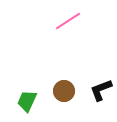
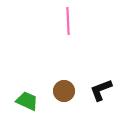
pink line: rotated 60 degrees counterclockwise
green trapezoid: rotated 90 degrees clockwise
